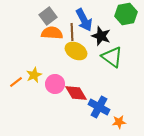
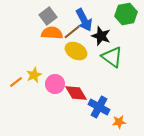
brown line: rotated 54 degrees clockwise
